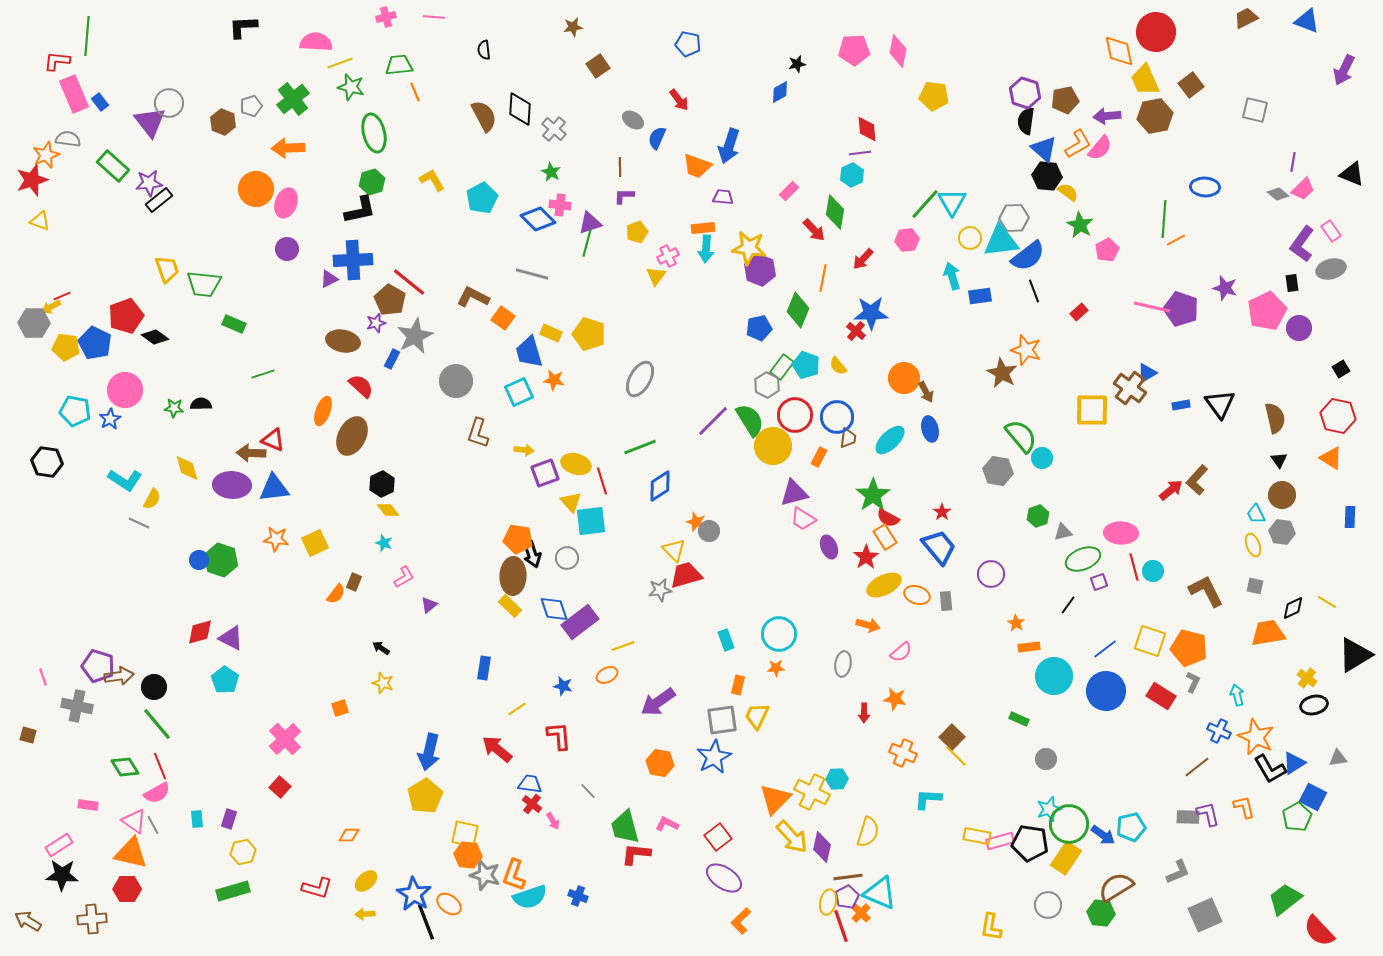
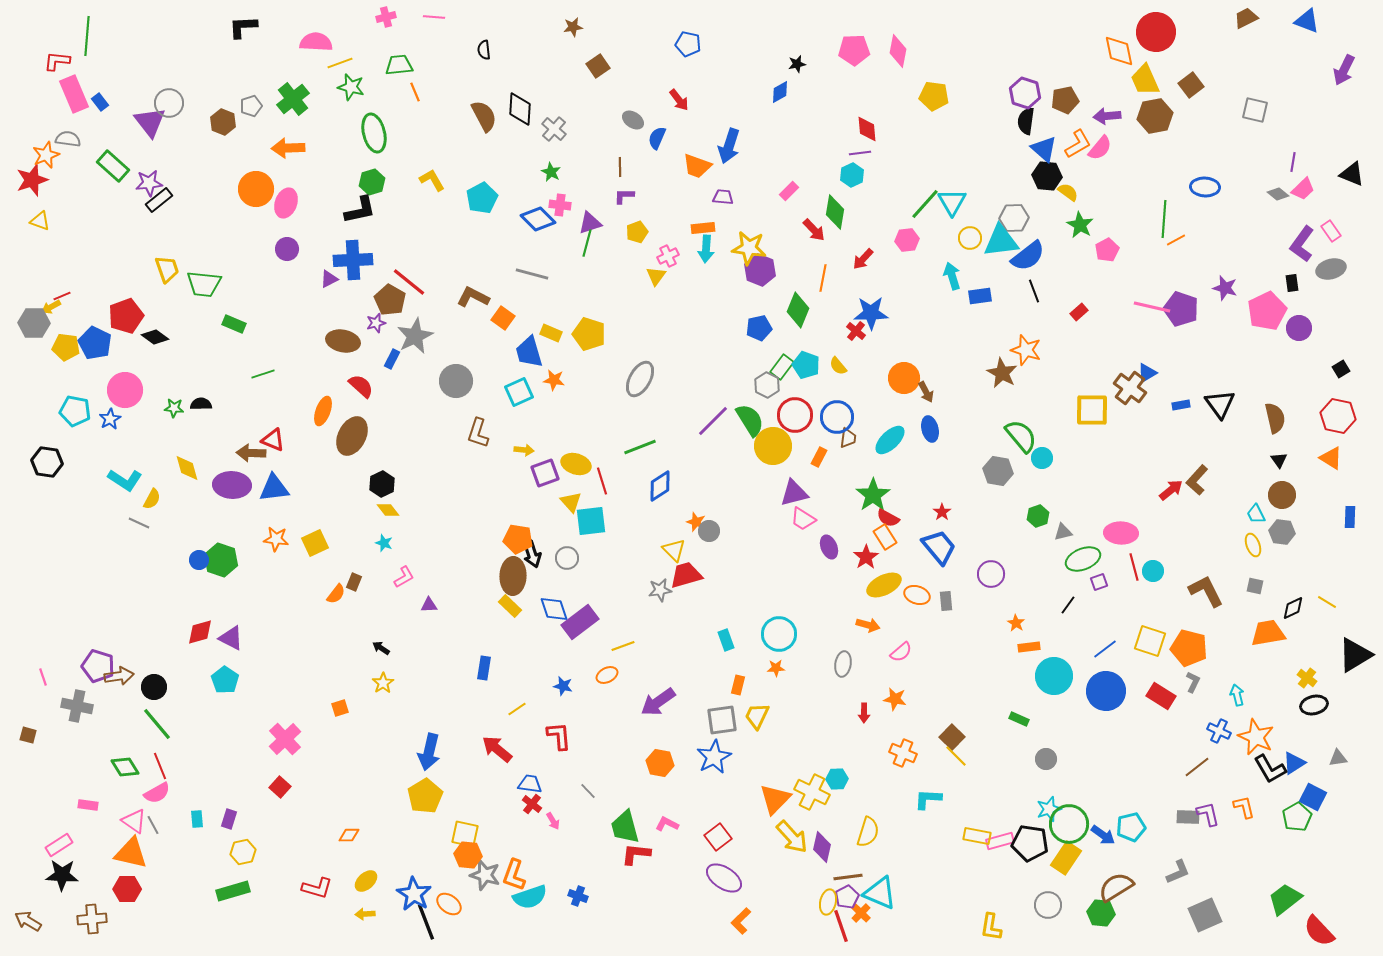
purple triangle at (429, 605): rotated 36 degrees clockwise
yellow star at (383, 683): rotated 20 degrees clockwise
